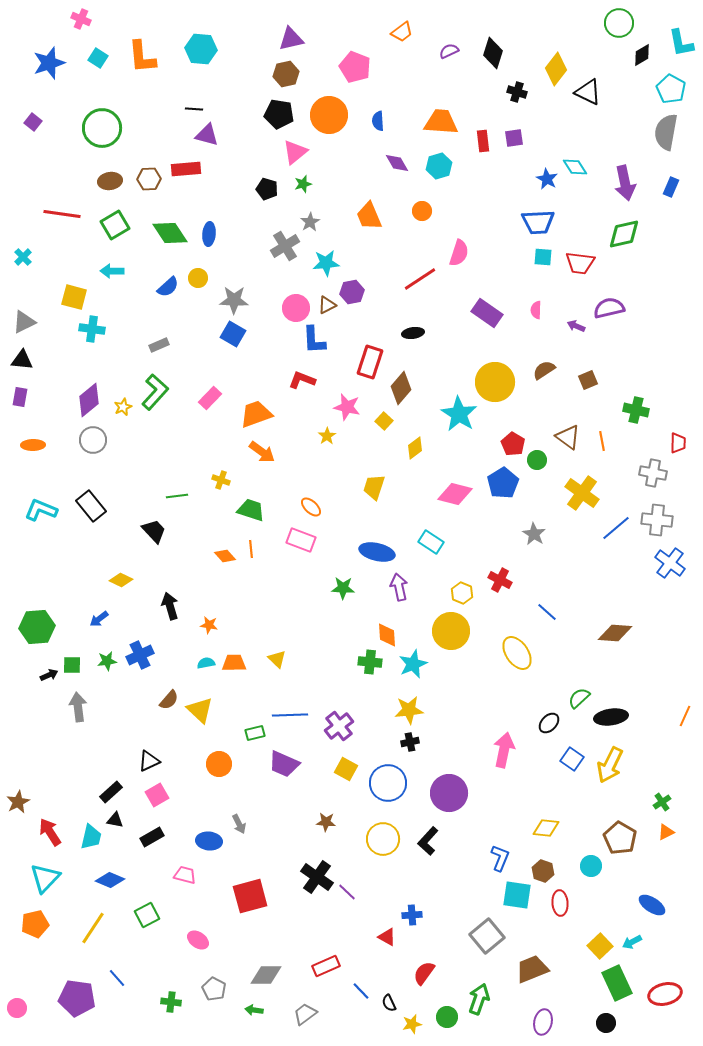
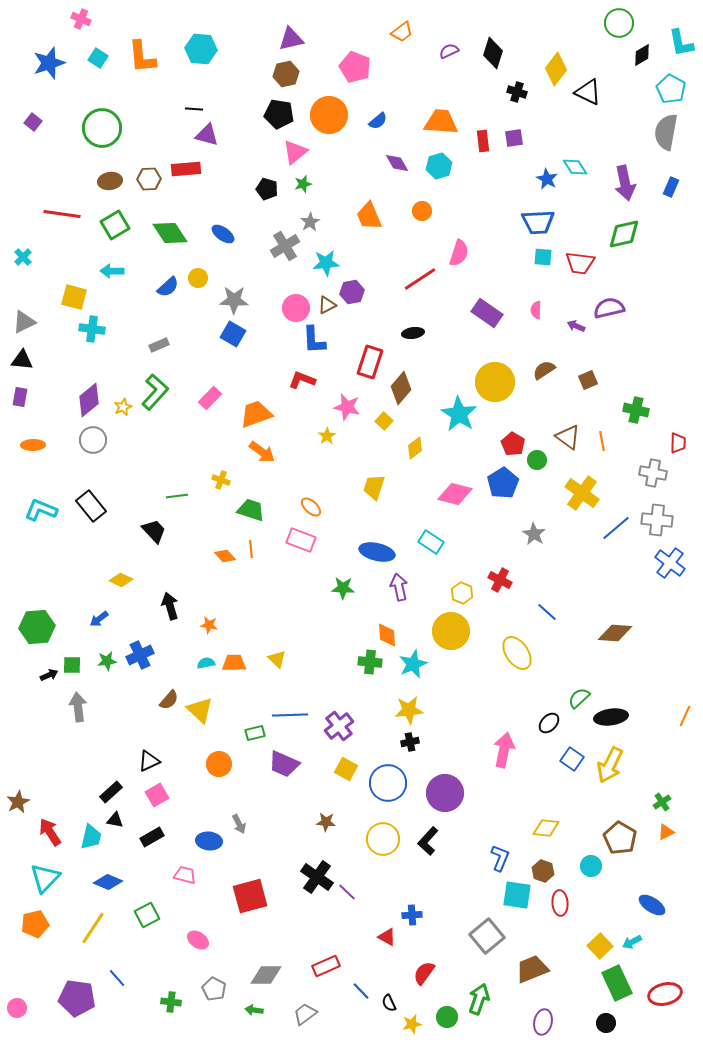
blue semicircle at (378, 121): rotated 126 degrees counterclockwise
blue ellipse at (209, 234): moved 14 px right; rotated 60 degrees counterclockwise
purple circle at (449, 793): moved 4 px left
blue diamond at (110, 880): moved 2 px left, 2 px down
